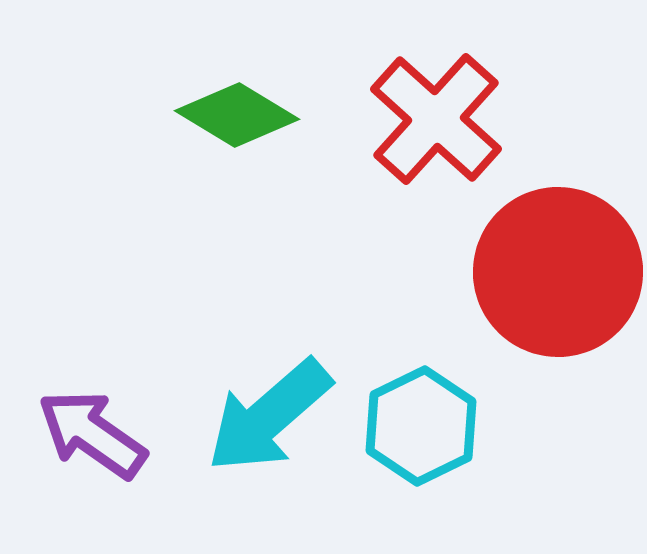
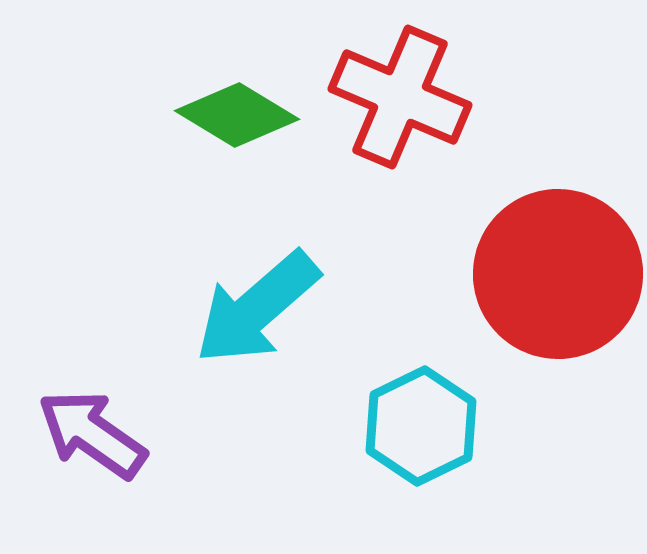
red cross: moved 36 px left, 22 px up; rotated 19 degrees counterclockwise
red circle: moved 2 px down
cyan arrow: moved 12 px left, 108 px up
